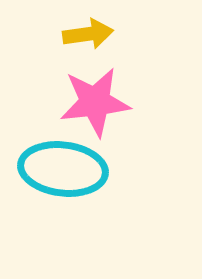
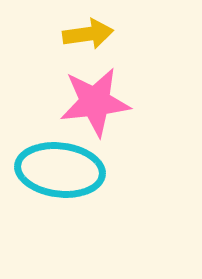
cyan ellipse: moved 3 px left, 1 px down
